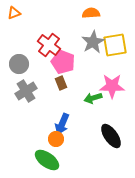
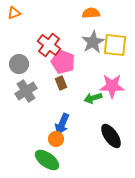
yellow square: rotated 15 degrees clockwise
